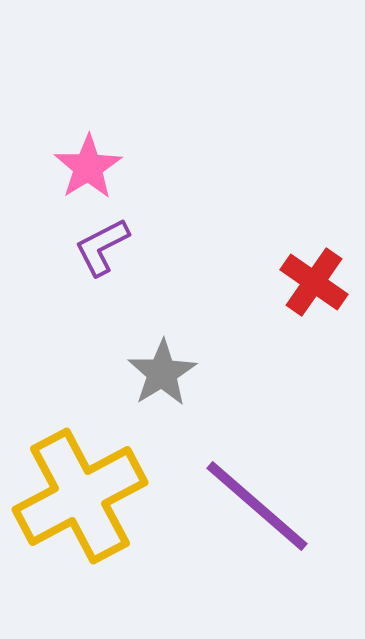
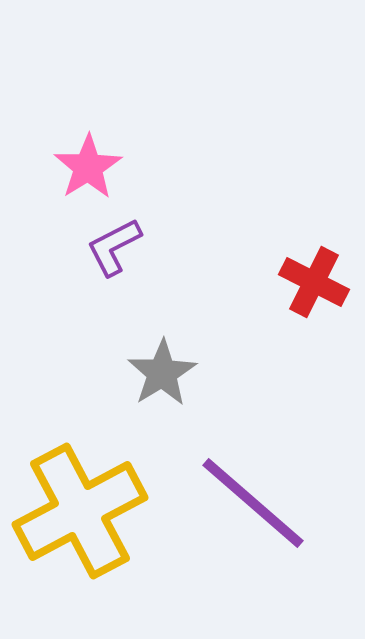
purple L-shape: moved 12 px right
red cross: rotated 8 degrees counterclockwise
yellow cross: moved 15 px down
purple line: moved 4 px left, 3 px up
